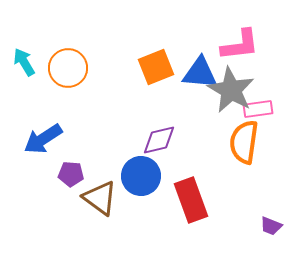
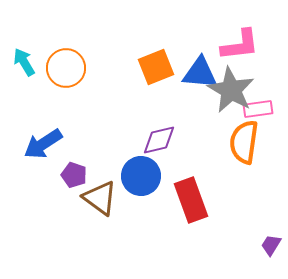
orange circle: moved 2 px left
blue arrow: moved 5 px down
purple pentagon: moved 3 px right, 1 px down; rotated 15 degrees clockwise
purple trapezoid: moved 19 px down; rotated 100 degrees clockwise
